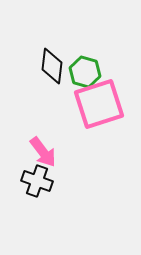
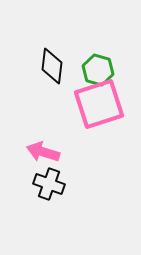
green hexagon: moved 13 px right, 2 px up
pink arrow: rotated 144 degrees clockwise
black cross: moved 12 px right, 3 px down
